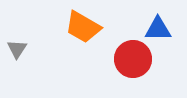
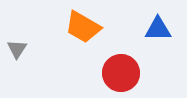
red circle: moved 12 px left, 14 px down
